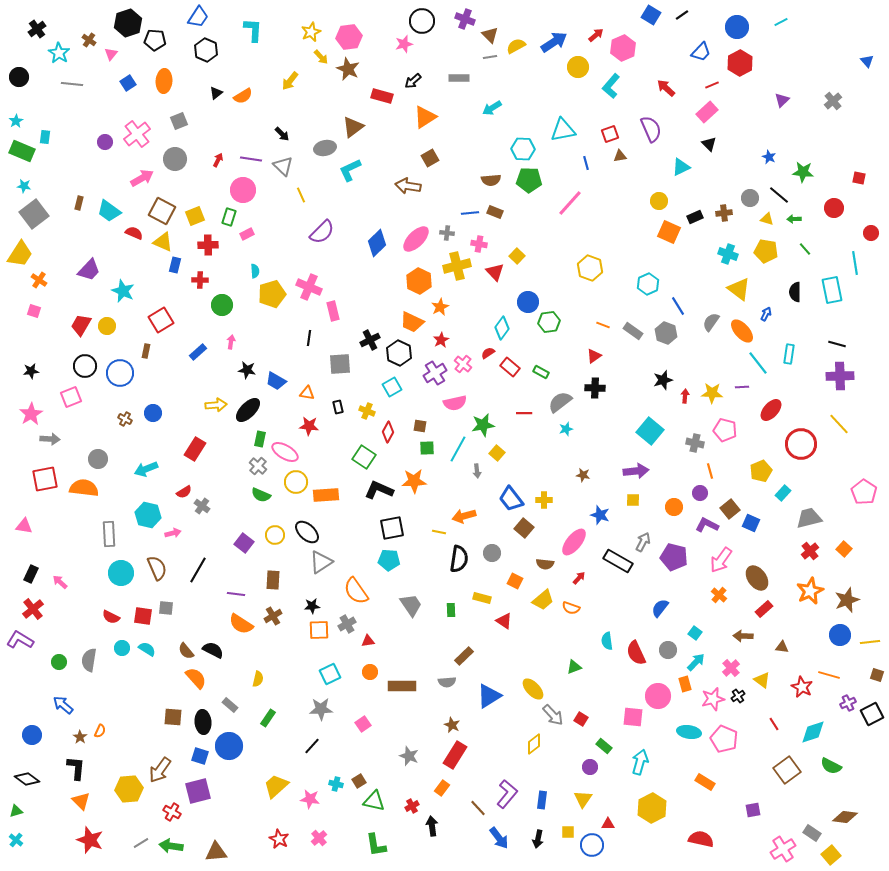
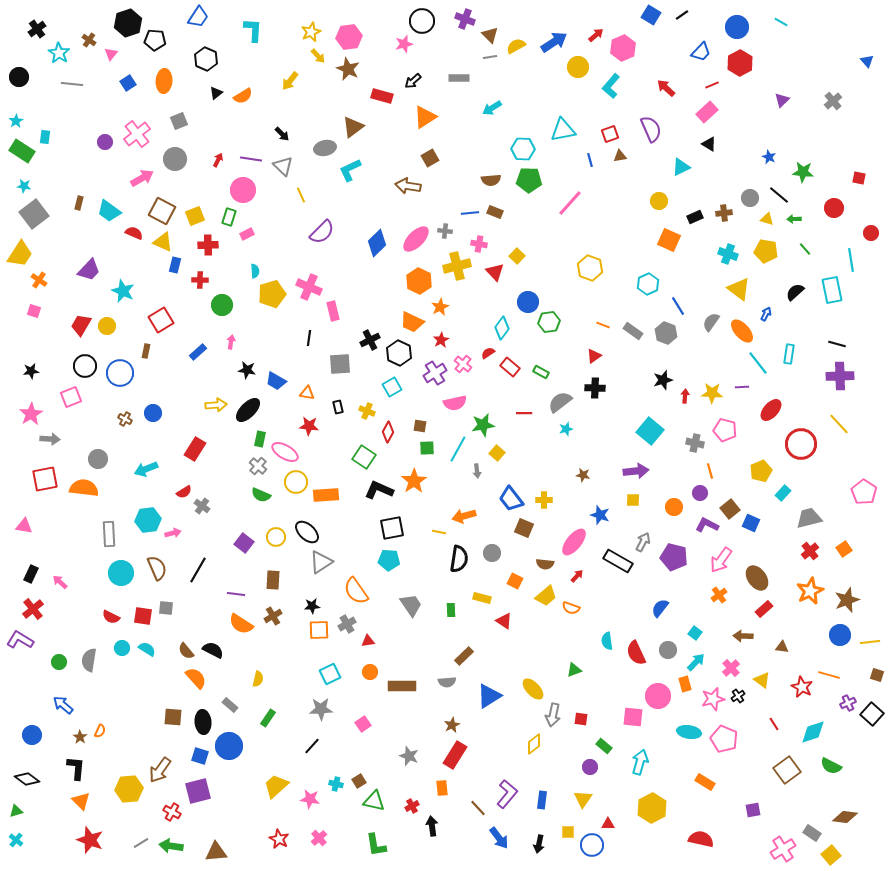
cyan line at (781, 22): rotated 56 degrees clockwise
black hexagon at (206, 50): moved 9 px down
yellow arrow at (321, 57): moved 3 px left, 1 px up
black triangle at (709, 144): rotated 14 degrees counterclockwise
green rectangle at (22, 151): rotated 10 degrees clockwise
blue line at (586, 163): moved 4 px right, 3 px up
orange square at (669, 232): moved 8 px down
gray cross at (447, 233): moved 2 px left, 2 px up
cyan line at (855, 263): moved 4 px left, 3 px up
black semicircle at (795, 292): rotated 48 degrees clockwise
orange star at (414, 481): rotated 30 degrees counterclockwise
cyan hexagon at (148, 515): moved 5 px down; rotated 20 degrees counterclockwise
brown square at (524, 528): rotated 18 degrees counterclockwise
yellow circle at (275, 535): moved 1 px right, 2 px down
orange square at (844, 549): rotated 14 degrees clockwise
red arrow at (579, 578): moved 2 px left, 2 px up
orange cross at (719, 595): rotated 14 degrees clockwise
yellow trapezoid at (543, 600): moved 3 px right, 4 px up
green triangle at (574, 667): moved 3 px down
black square at (872, 714): rotated 20 degrees counterclockwise
gray arrow at (553, 715): rotated 55 degrees clockwise
red square at (581, 719): rotated 24 degrees counterclockwise
brown star at (452, 725): rotated 21 degrees clockwise
orange rectangle at (442, 788): rotated 42 degrees counterclockwise
black arrow at (538, 839): moved 1 px right, 5 px down
